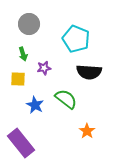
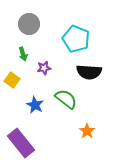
yellow square: moved 6 px left, 1 px down; rotated 35 degrees clockwise
